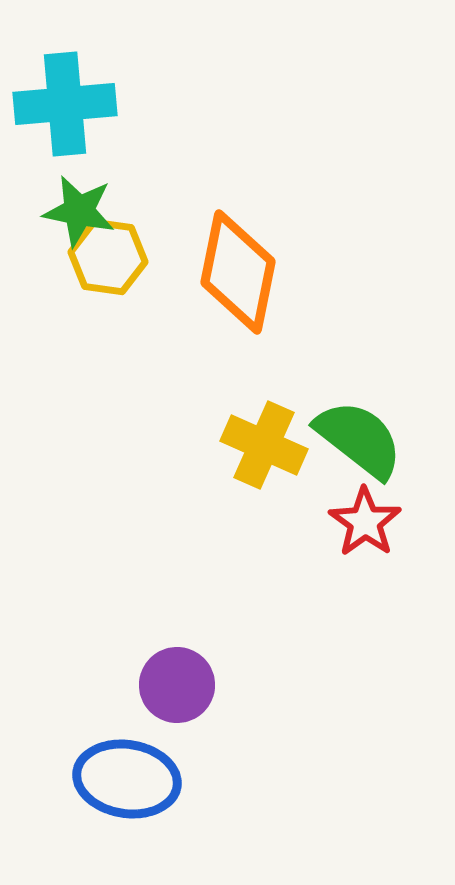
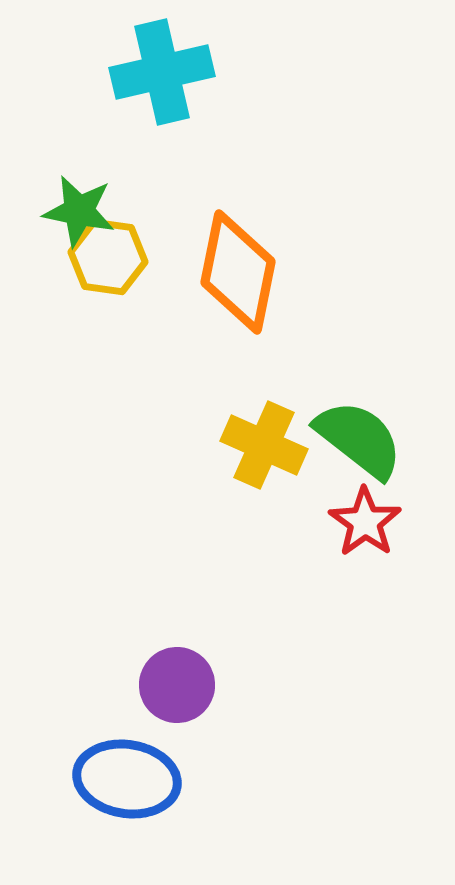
cyan cross: moved 97 px right, 32 px up; rotated 8 degrees counterclockwise
